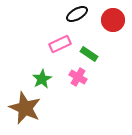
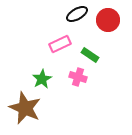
red circle: moved 5 px left
green rectangle: moved 1 px right, 1 px down
pink cross: rotated 12 degrees counterclockwise
